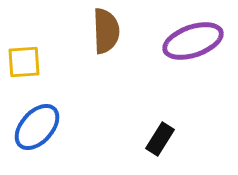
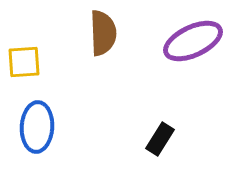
brown semicircle: moved 3 px left, 2 px down
purple ellipse: rotated 6 degrees counterclockwise
blue ellipse: rotated 39 degrees counterclockwise
